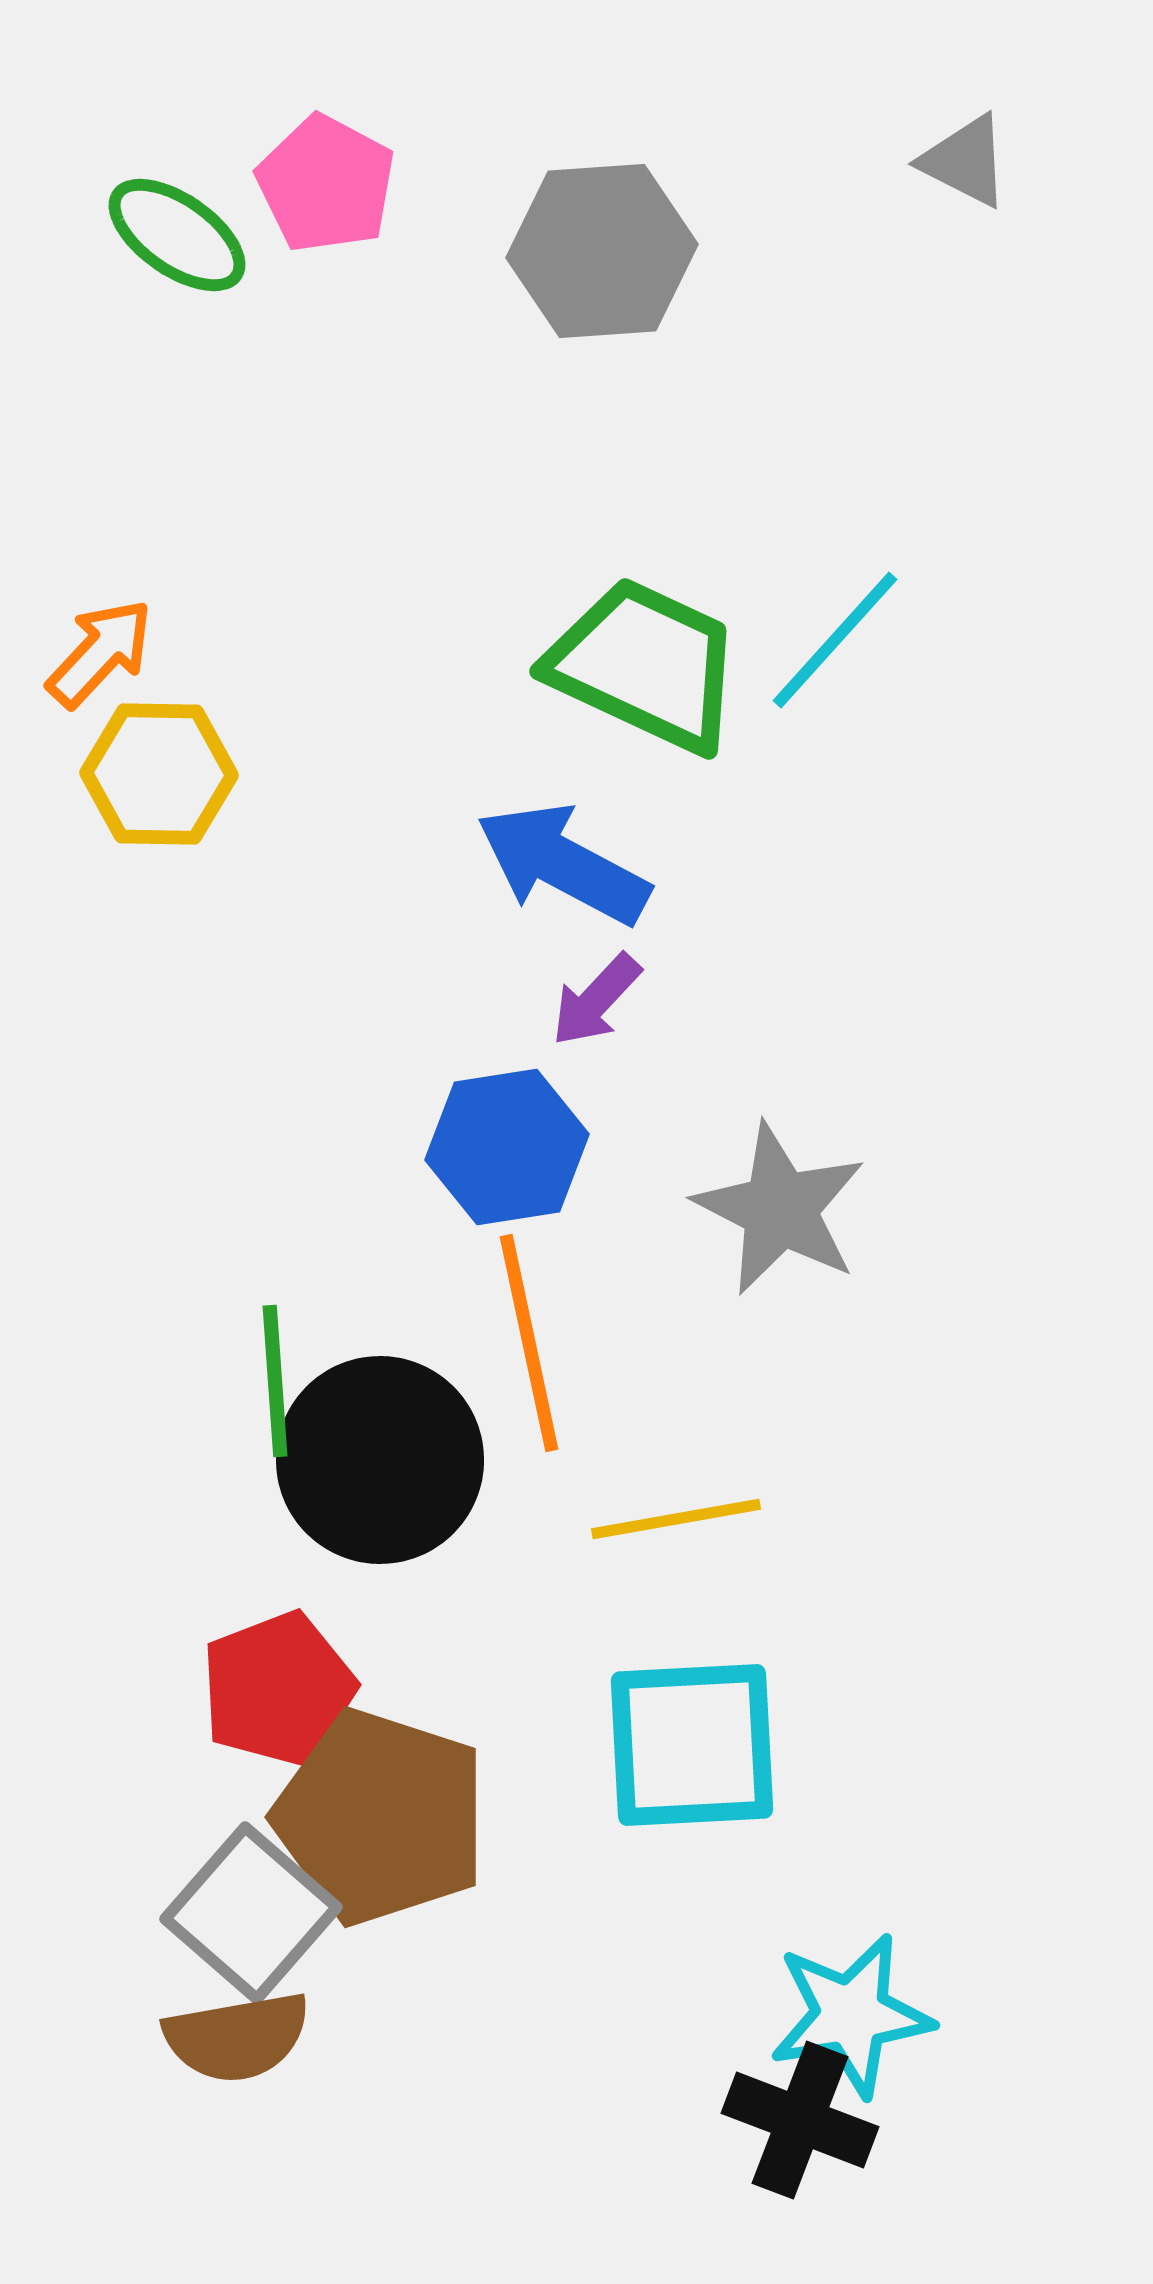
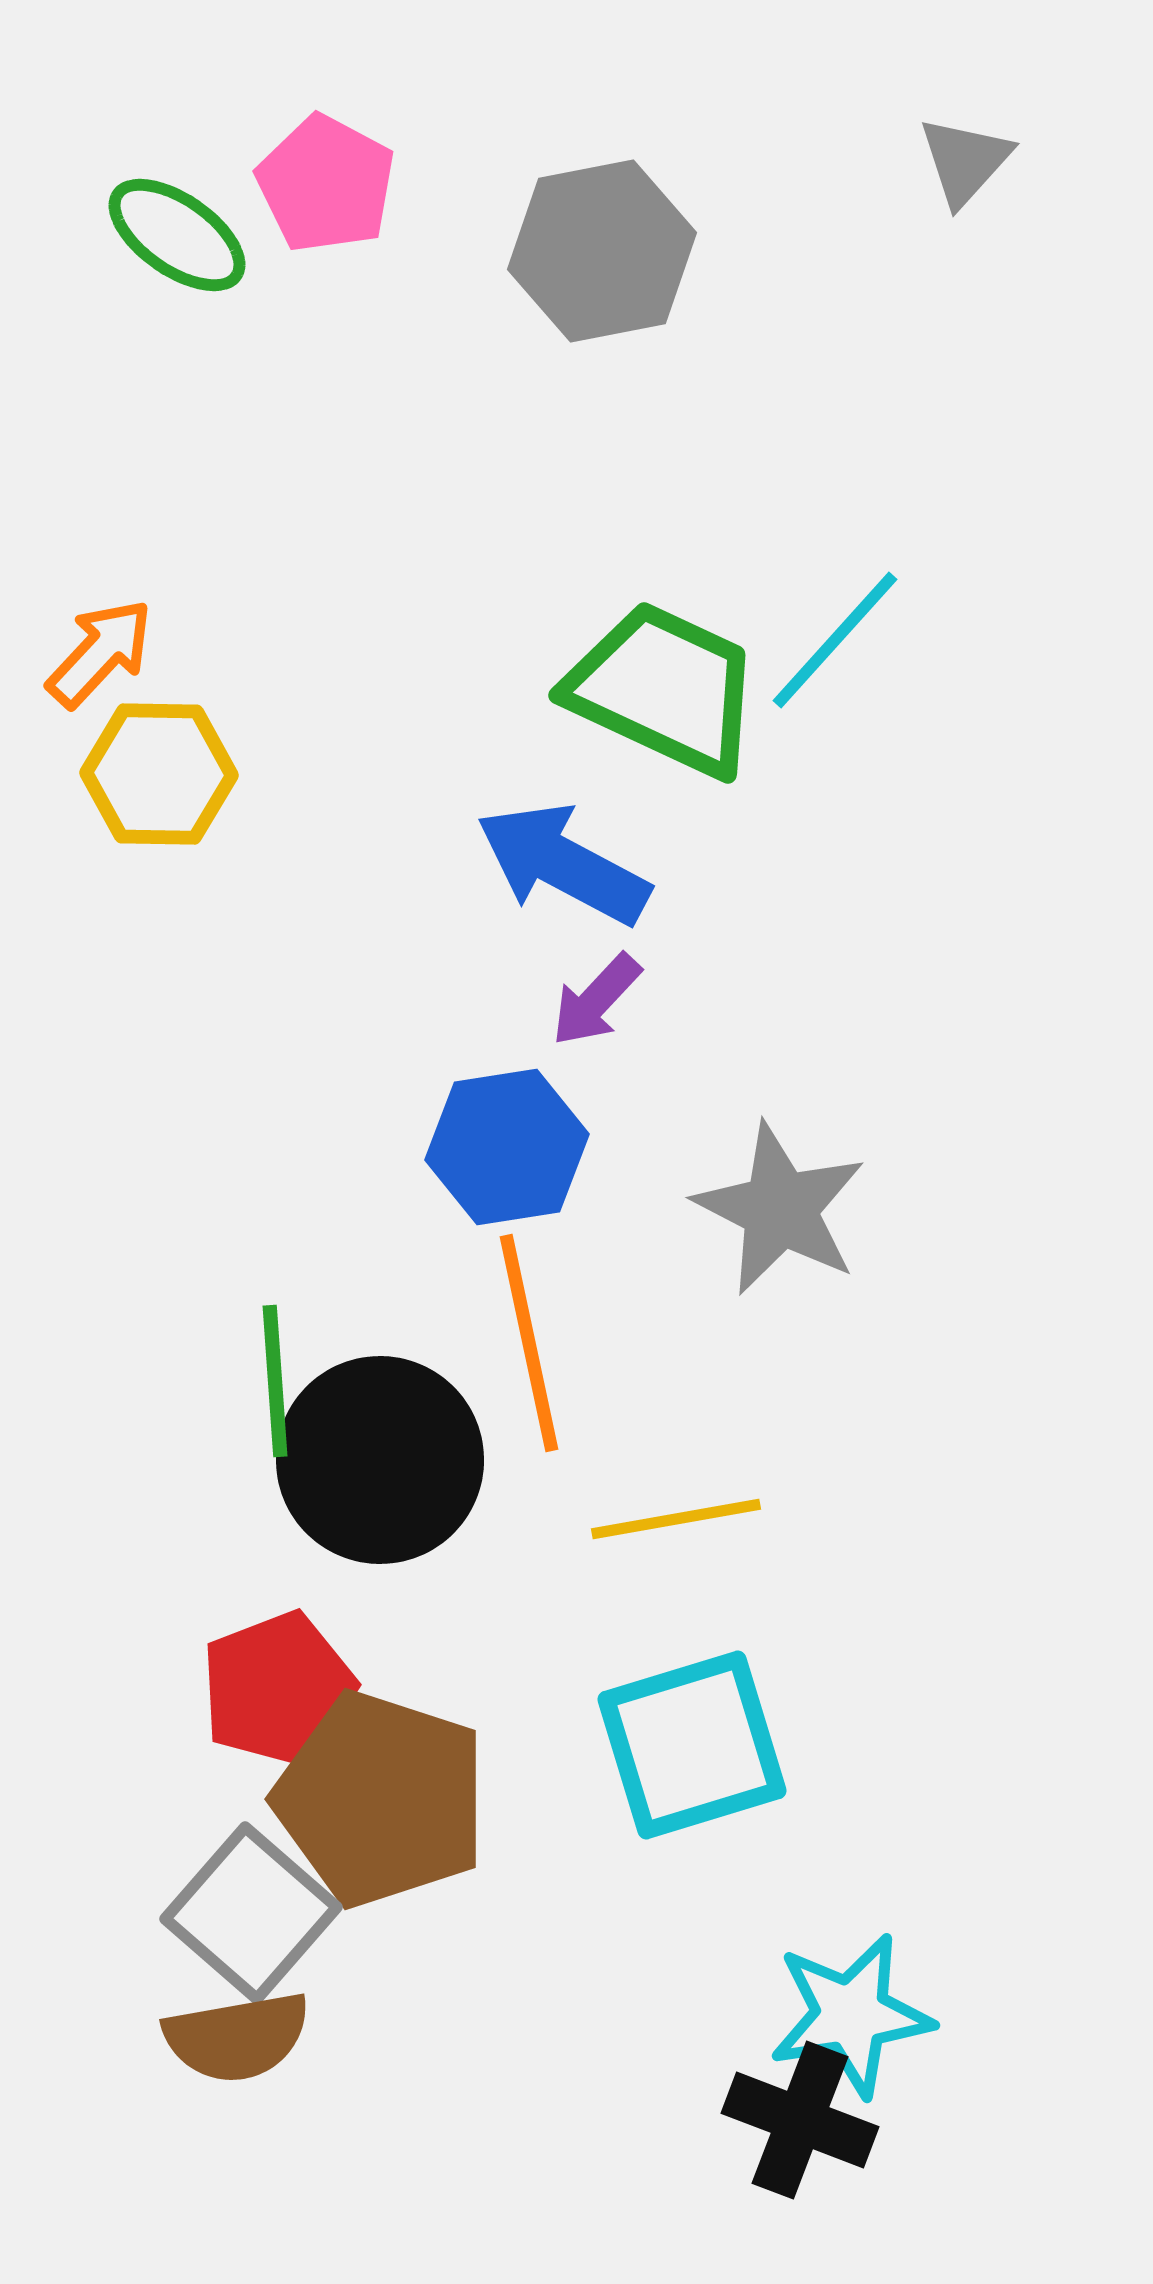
gray triangle: rotated 45 degrees clockwise
gray hexagon: rotated 7 degrees counterclockwise
green trapezoid: moved 19 px right, 24 px down
cyan square: rotated 14 degrees counterclockwise
brown pentagon: moved 18 px up
